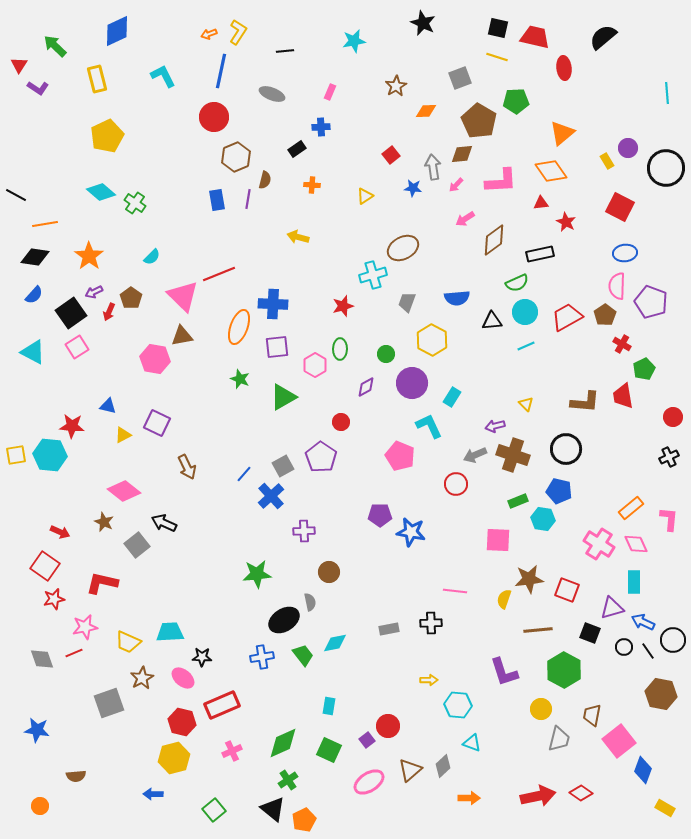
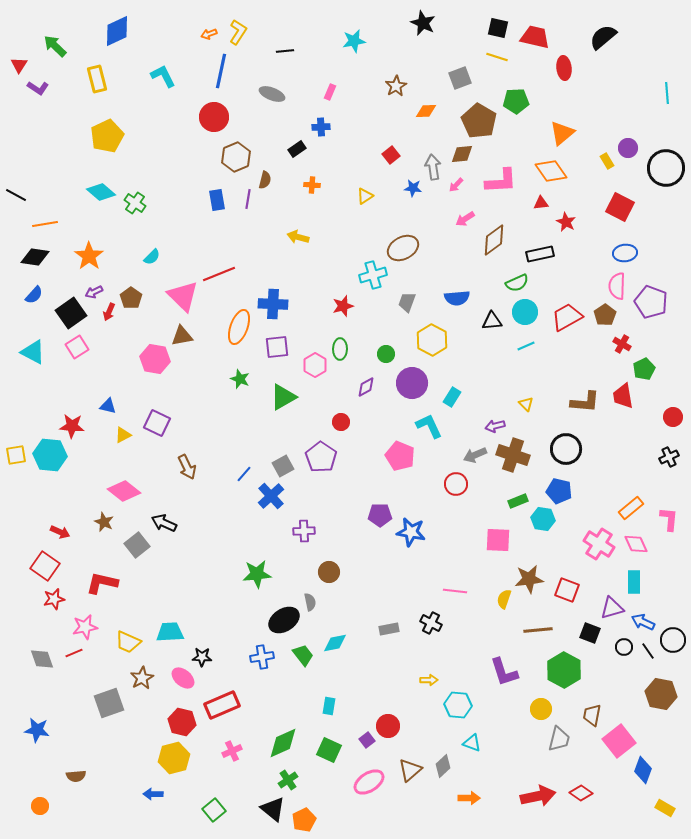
black cross at (431, 623): rotated 30 degrees clockwise
